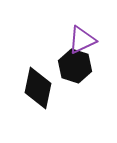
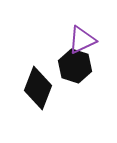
black diamond: rotated 9 degrees clockwise
